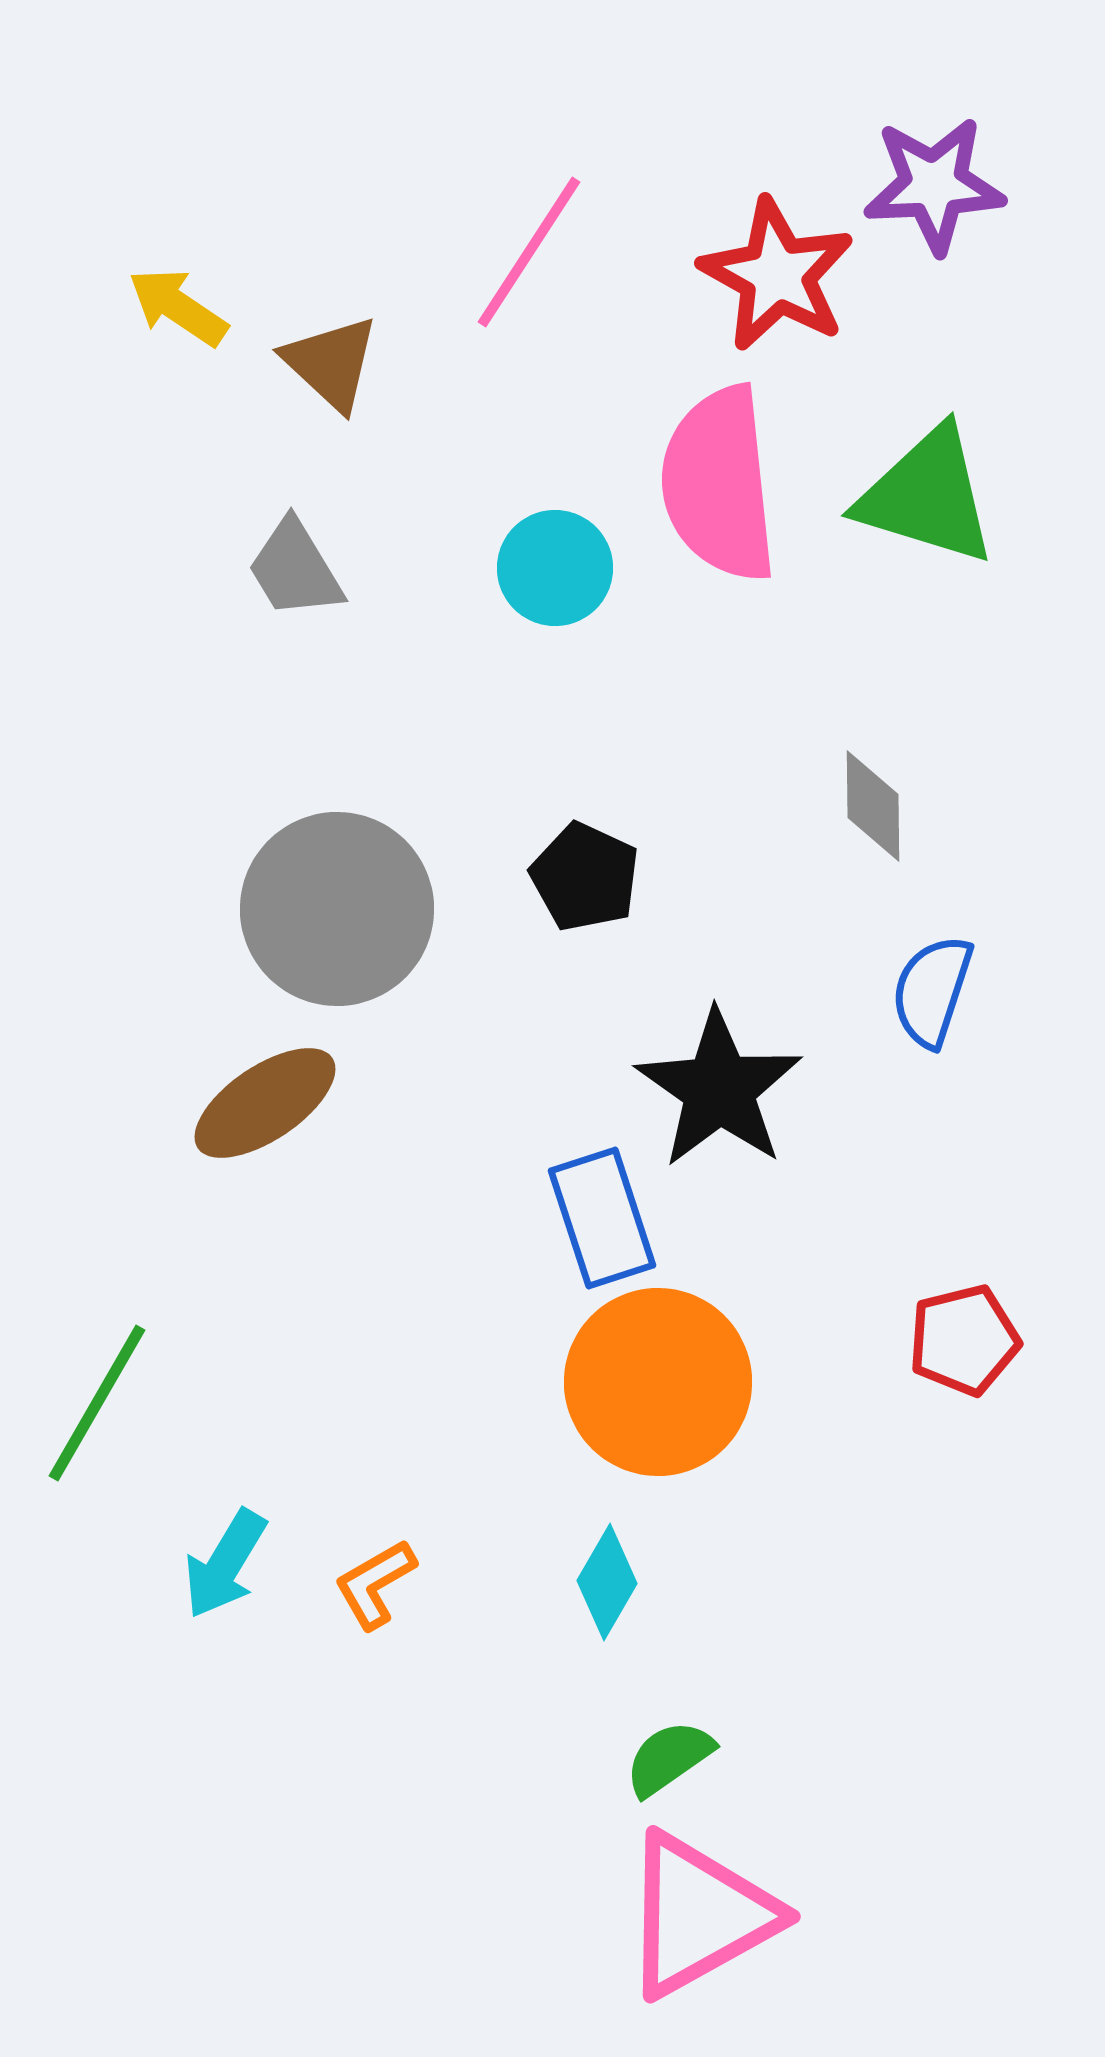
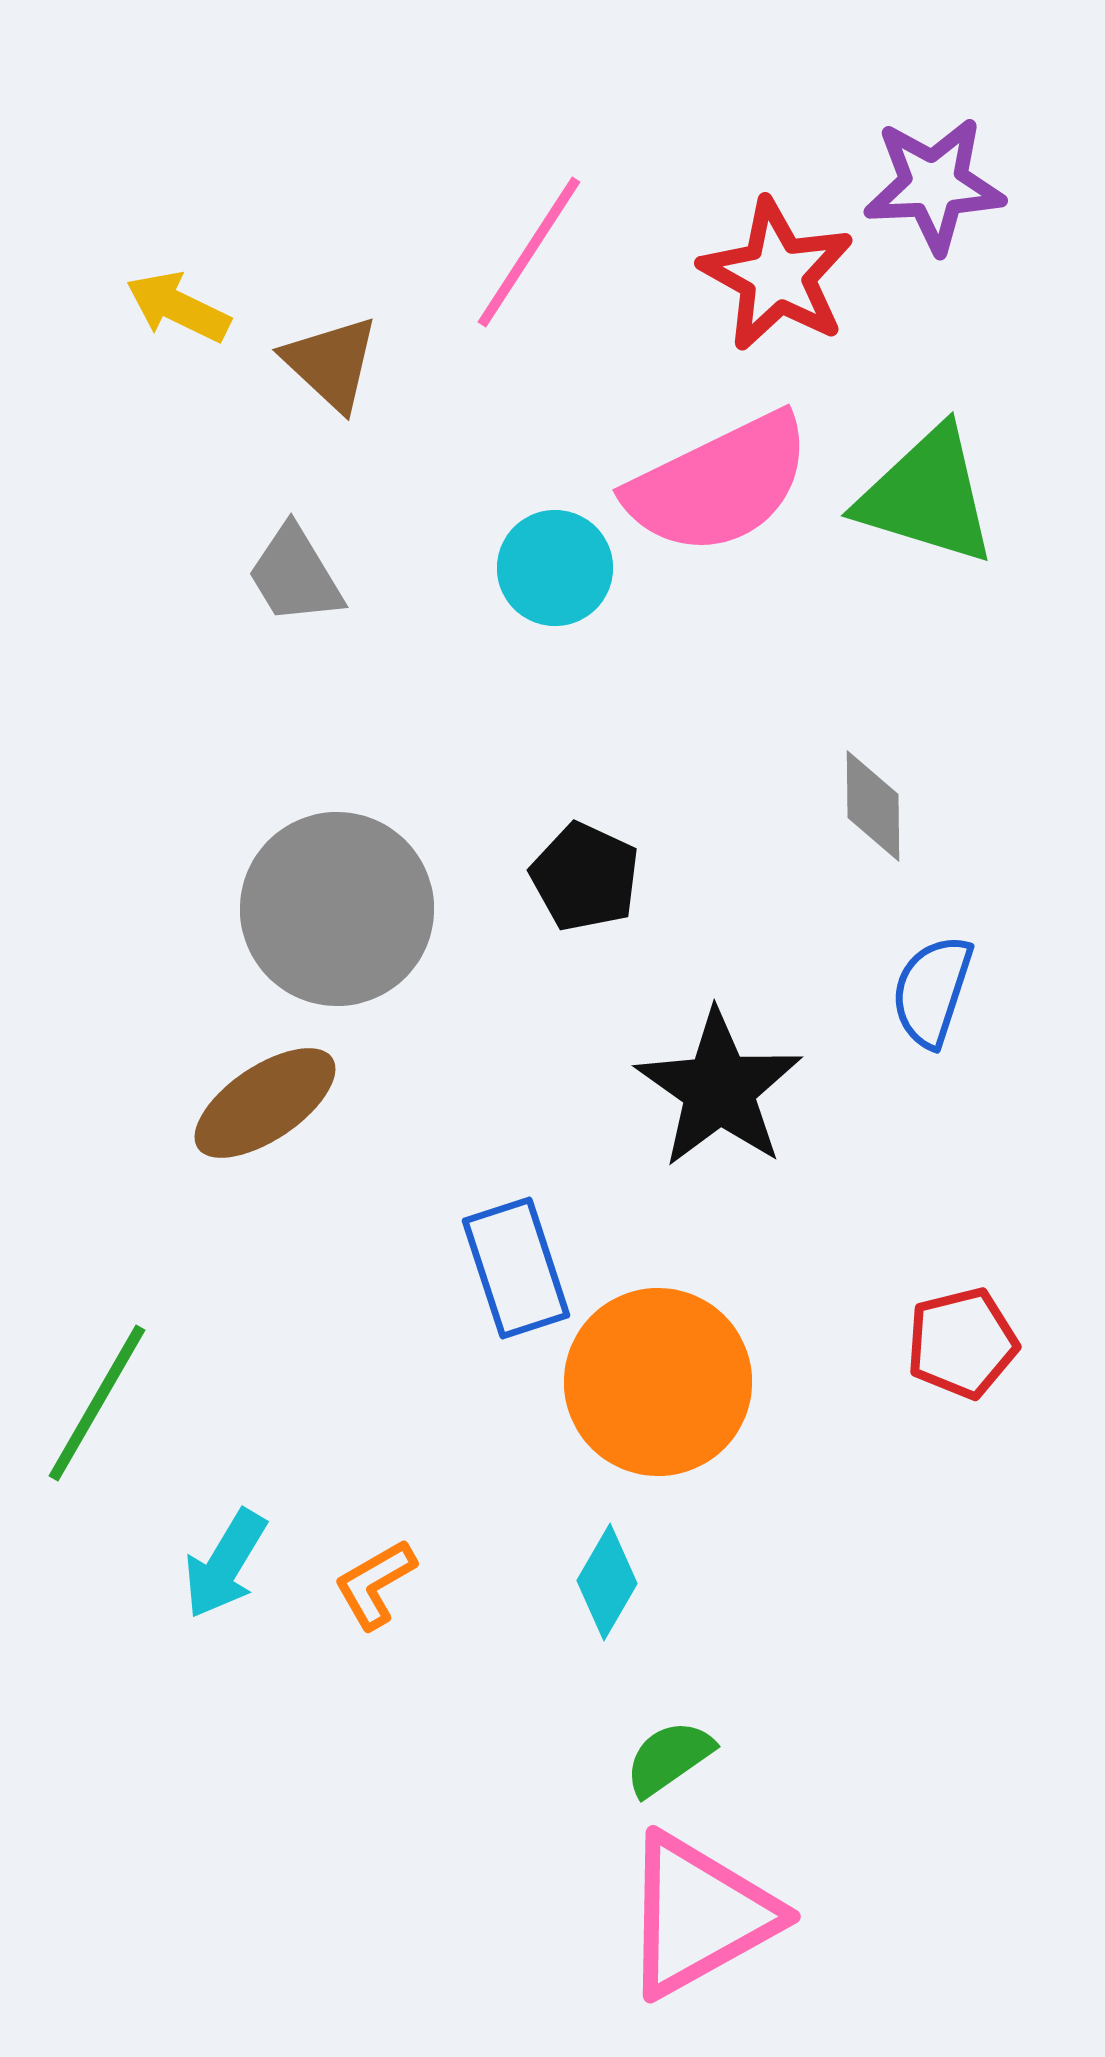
yellow arrow: rotated 8 degrees counterclockwise
pink semicircle: rotated 110 degrees counterclockwise
gray trapezoid: moved 6 px down
blue rectangle: moved 86 px left, 50 px down
red pentagon: moved 2 px left, 3 px down
